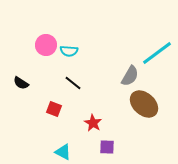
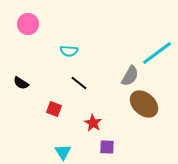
pink circle: moved 18 px left, 21 px up
black line: moved 6 px right
cyan triangle: rotated 30 degrees clockwise
